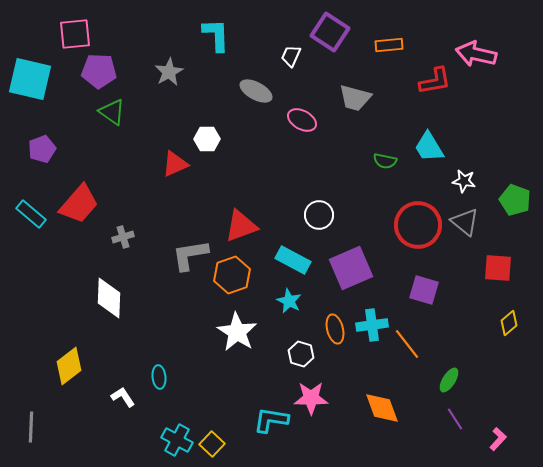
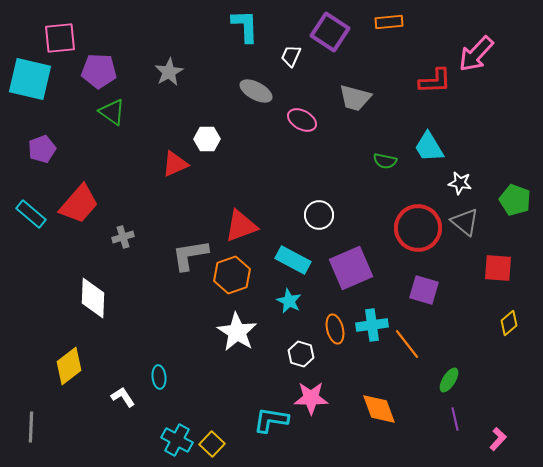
pink square at (75, 34): moved 15 px left, 4 px down
cyan L-shape at (216, 35): moved 29 px right, 9 px up
orange rectangle at (389, 45): moved 23 px up
pink arrow at (476, 54): rotated 60 degrees counterclockwise
red L-shape at (435, 81): rotated 8 degrees clockwise
white star at (464, 181): moved 4 px left, 2 px down
red circle at (418, 225): moved 3 px down
white diamond at (109, 298): moved 16 px left
orange diamond at (382, 408): moved 3 px left, 1 px down
purple line at (455, 419): rotated 20 degrees clockwise
